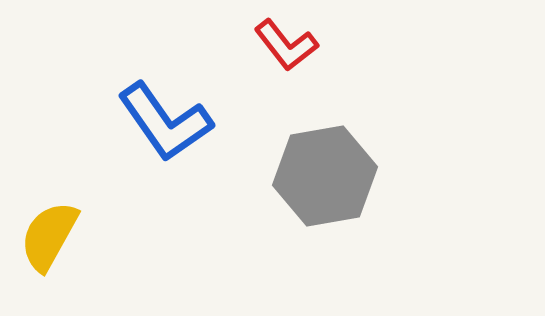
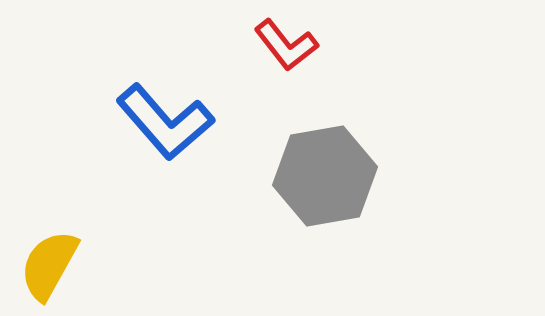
blue L-shape: rotated 6 degrees counterclockwise
yellow semicircle: moved 29 px down
